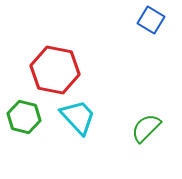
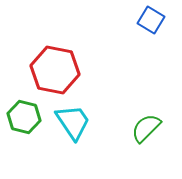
cyan trapezoid: moved 5 px left, 5 px down; rotated 9 degrees clockwise
